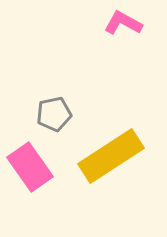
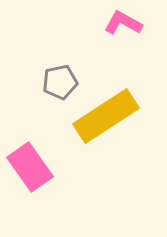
gray pentagon: moved 6 px right, 32 px up
yellow rectangle: moved 5 px left, 40 px up
